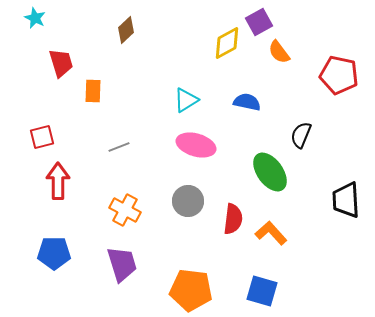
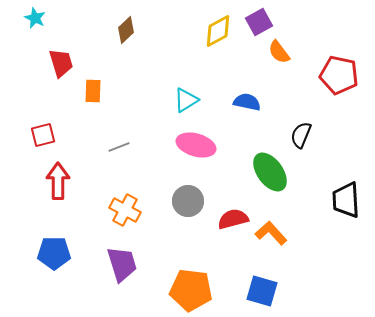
yellow diamond: moved 9 px left, 12 px up
red square: moved 1 px right, 2 px up
red semicircle: rotated 112 degrees counterclockwise
